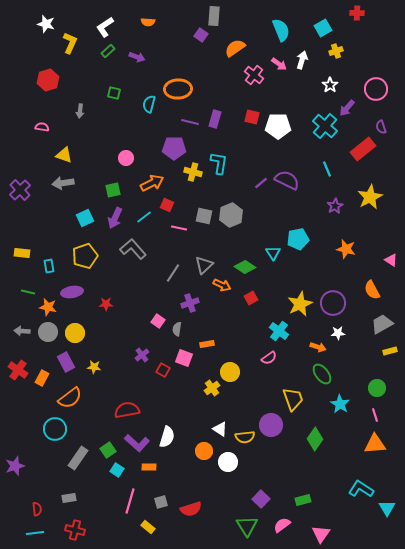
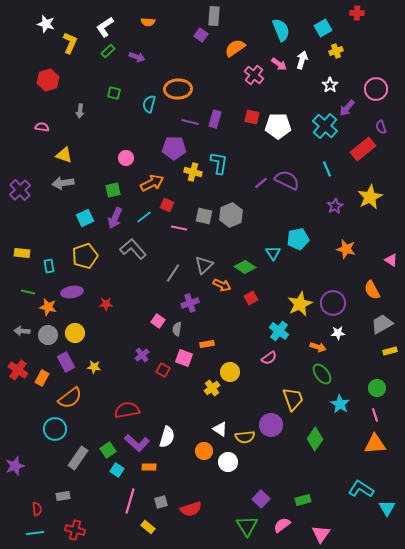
gray circle at (48, 332): moved 3 px down
gray rectangle at (69, 498): moved 6 px left, 2 px up
